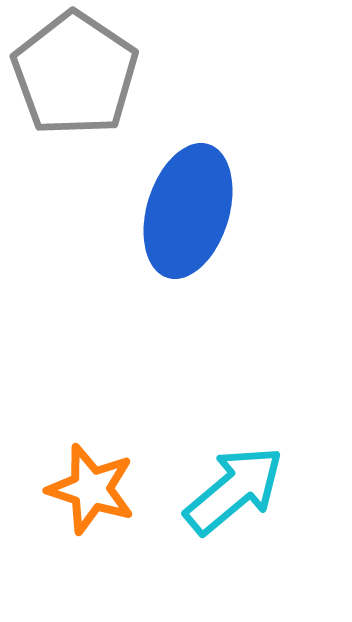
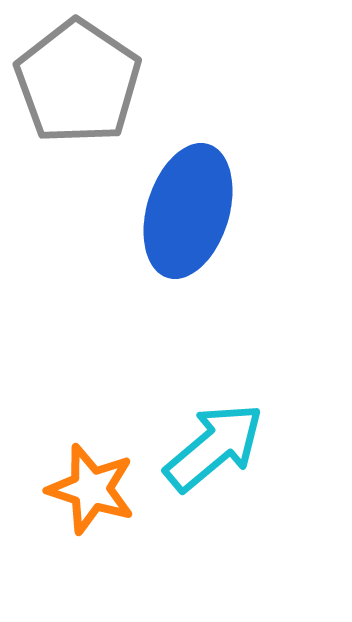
gray pentagon: moved 3 px right, 8 px down
cyan arrow: moved 20 px left, 43 px up
